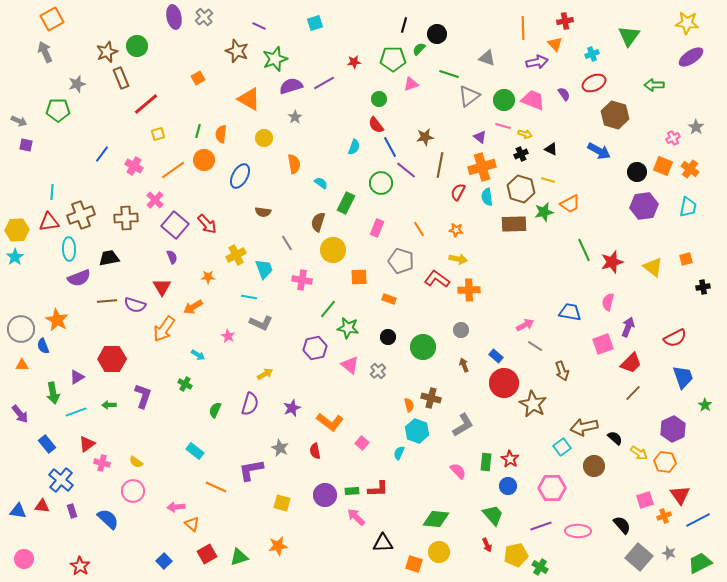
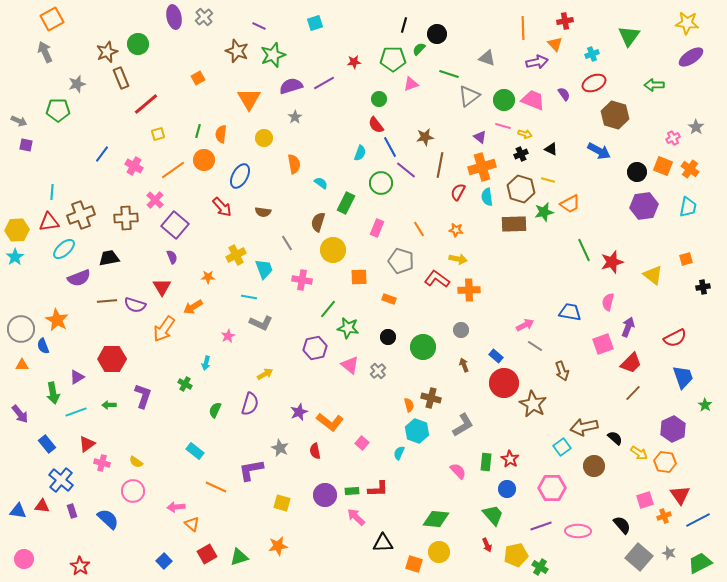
green circle at (137, 46): moved 1 px right, 2 px up
green star at (275, 59): moved 2 px left, 4 px up
orange triangle at (249, 99): rotated 30 degrees clockwise
cyan semicircle at (354, 147): moved 6 px right, 6 px down
red arrow at (207, 224): moved 15 px right, 17 px up
cyan ellipse at (69, 249): moved 5 px left; rotated 50 degrees clockwise
yellow triangle at (653, 267): moved 8 px down
pink star at (228, 336): rotated 16 degrees clockwise
cyan arrow at (198, 355): moved 8 px right, 8 px down; rotated 72 degrees clockwise
purple star at (292, 408): moved 7 px right, 4 px down
blue circle at (508, 486): moved 1 px left, 3 px down
